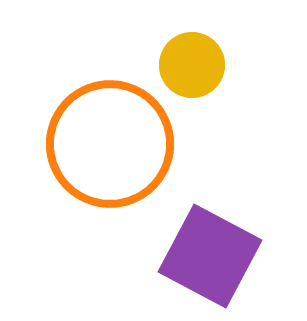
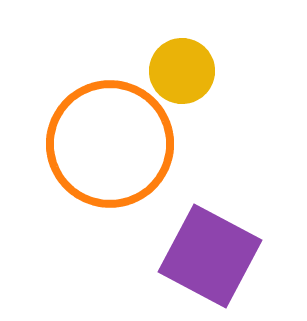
yellow circle: moved 10 px left, 6 px down
